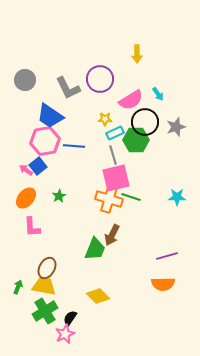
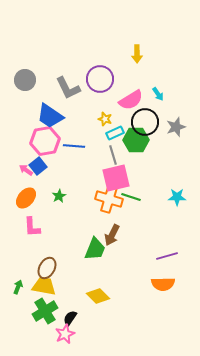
yellow star: rotated 16 degrees clockwise
